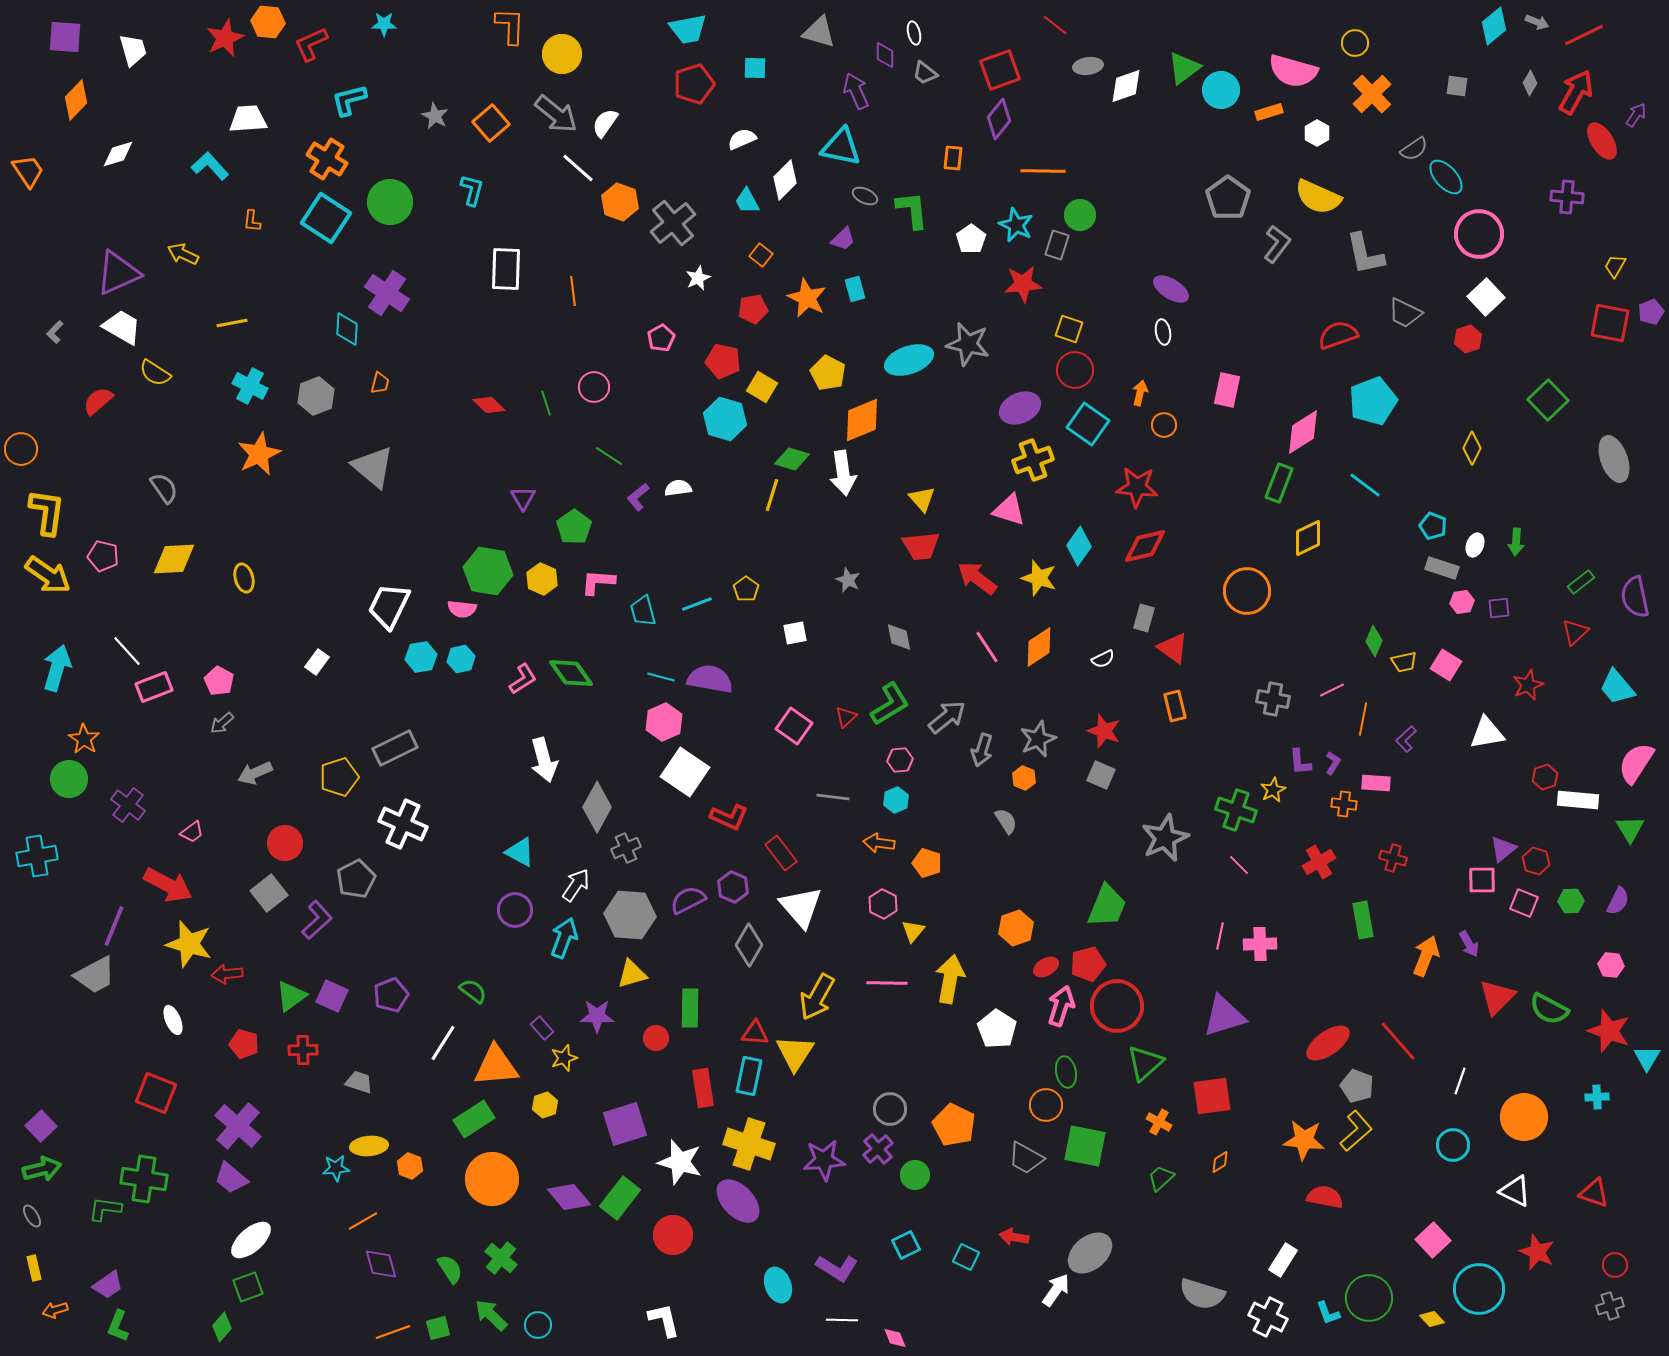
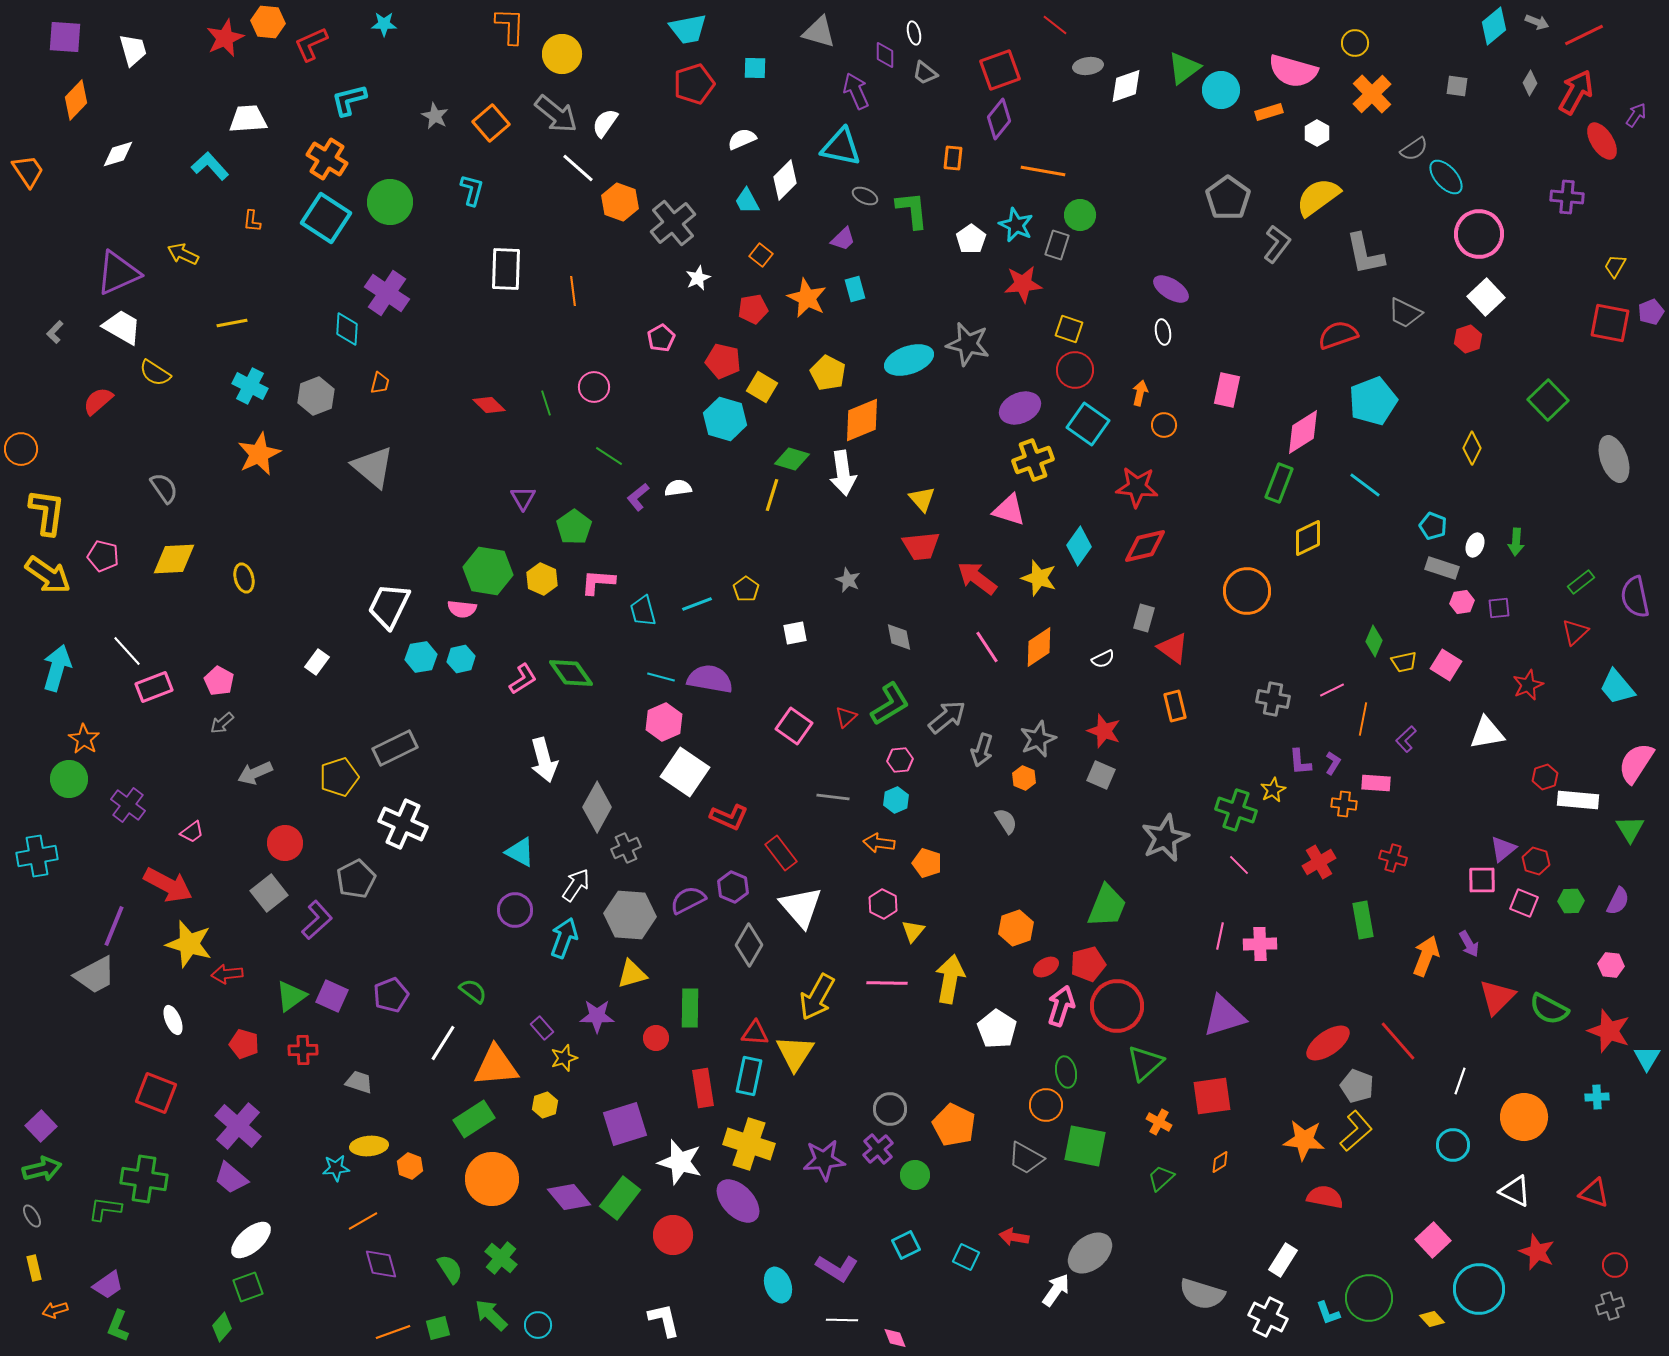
orange line at (1043, 171): rotated 9 degrees clockwise
yellow semicircle at (1318, 197): rotated 120 degrees clockwise
